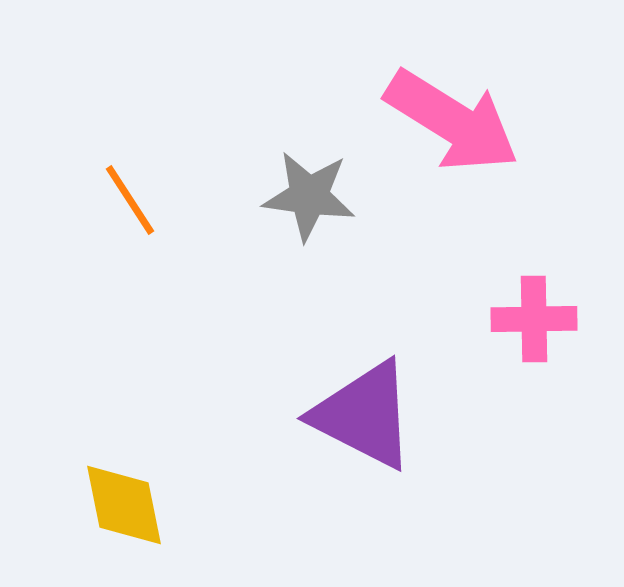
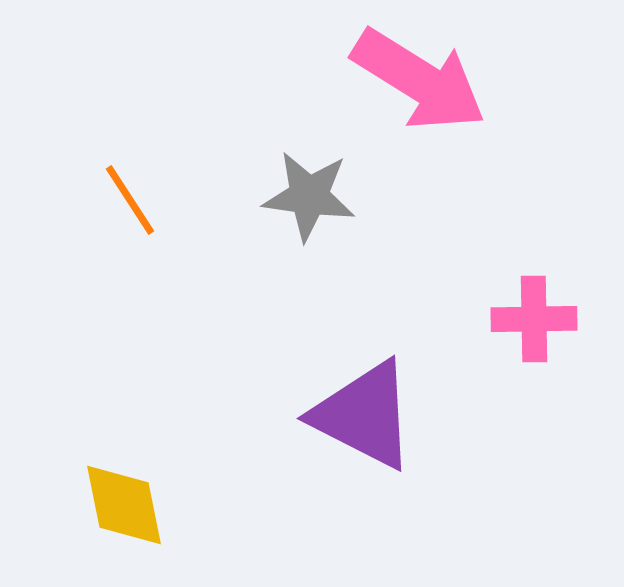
pink arrow: moved 33 px left, 41 px up
